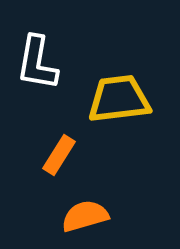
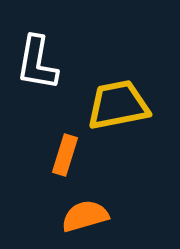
yellow trapezoid: moved 1 px left, 6 px down; rotated 4 degrees counterclockwise
orange rectangle: moved 6 px right; rotated 15 degrees counterclockwise
